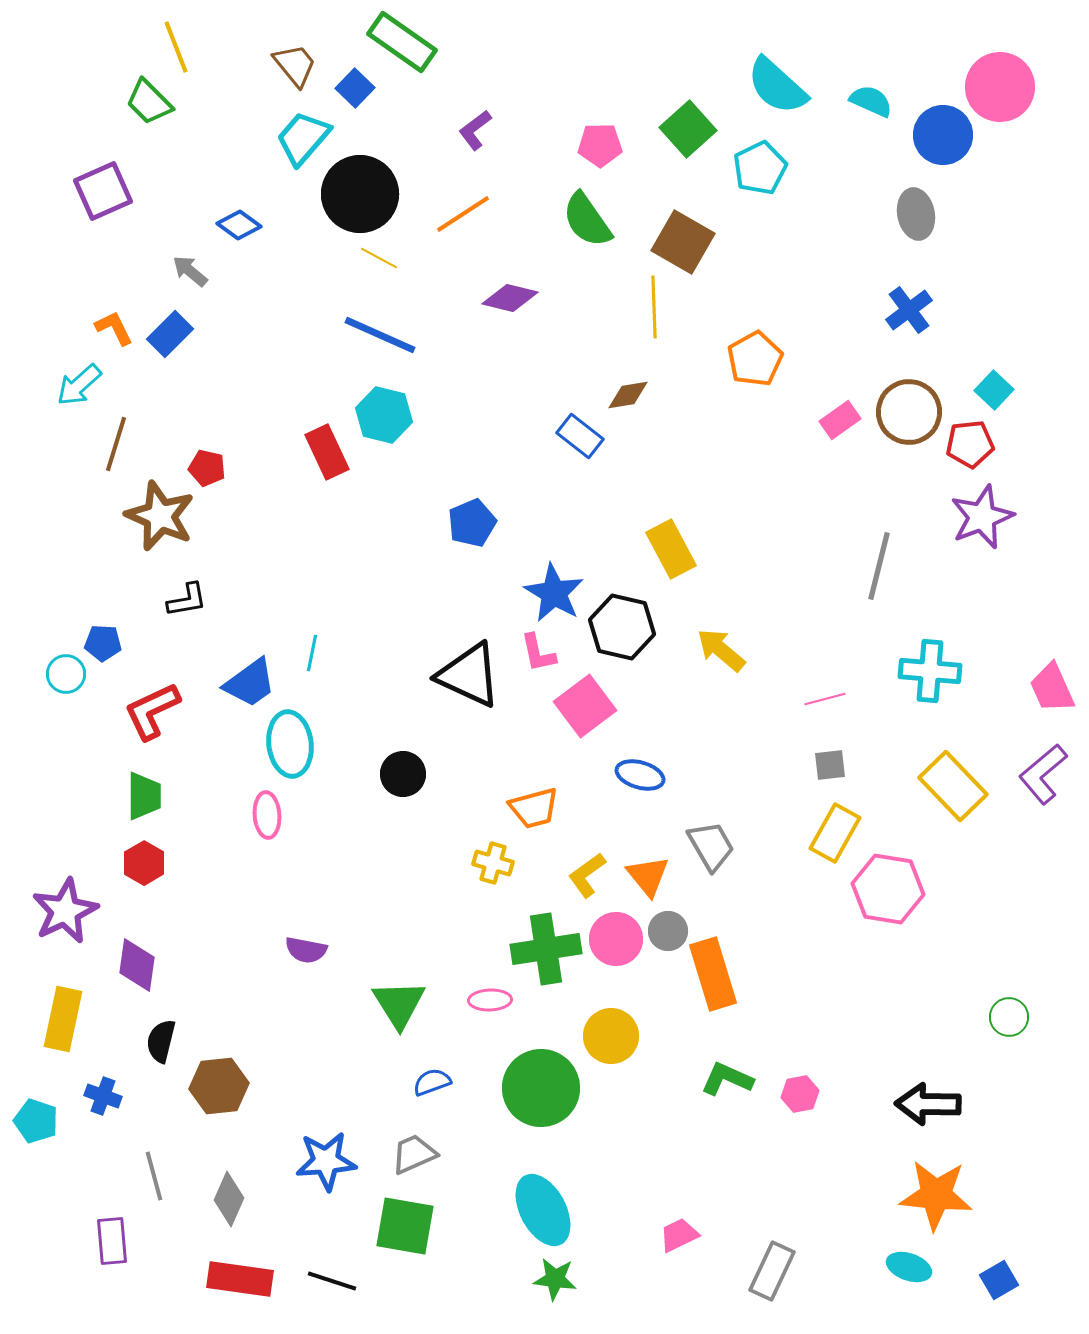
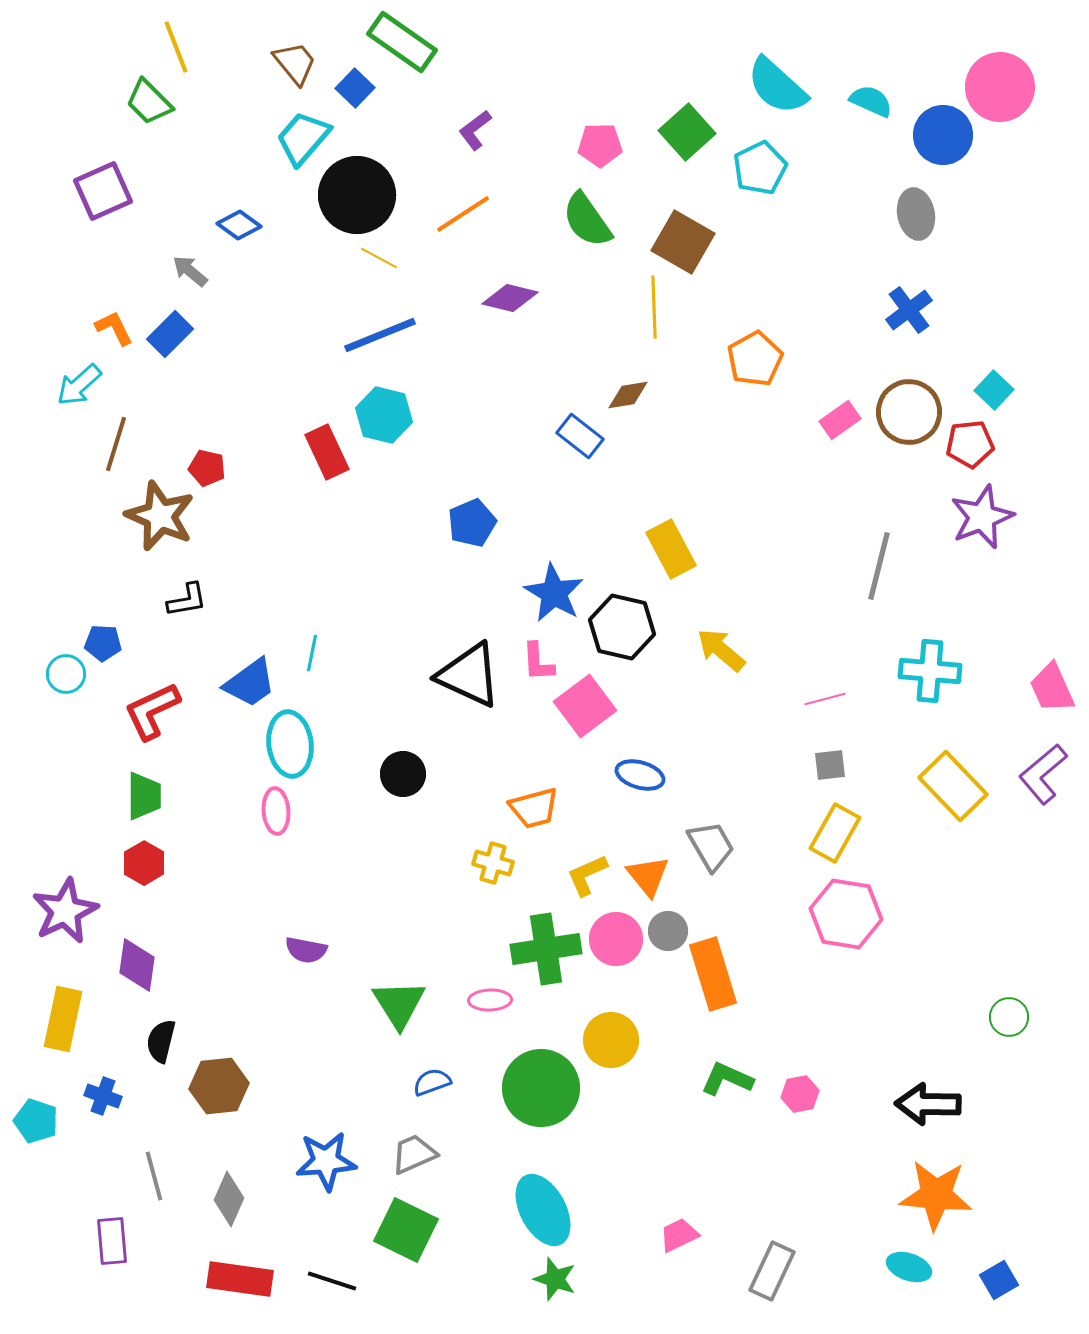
brown trapezoid at (295, 65): moved 2 px up
green square at (688, 129): moved 1 px left, 3 px down
black circle at (360, 194): moved 3 px left, 1 px down
blue line at (380, 335): rotated 46 degrees counterclockwise
pink L-shape at (538, 653): moved 9 px down; rotated 9 degrees clockwise
pink ellipse at (267, 815): moved 9 px right, 4 px up
yellow L-shape at (587, 875): rotated 12 degrees clockwise
pink hexagon at (888, 889): moved 42 px left, 25 px down
yellow circle at (611, 1036): moved 4 px down
green square at (405, 1226): moved 1 px right, 4 px down; rotated 16 degrees clockwise
green star at (555, 1279): rotated 12 degrees clockwise
